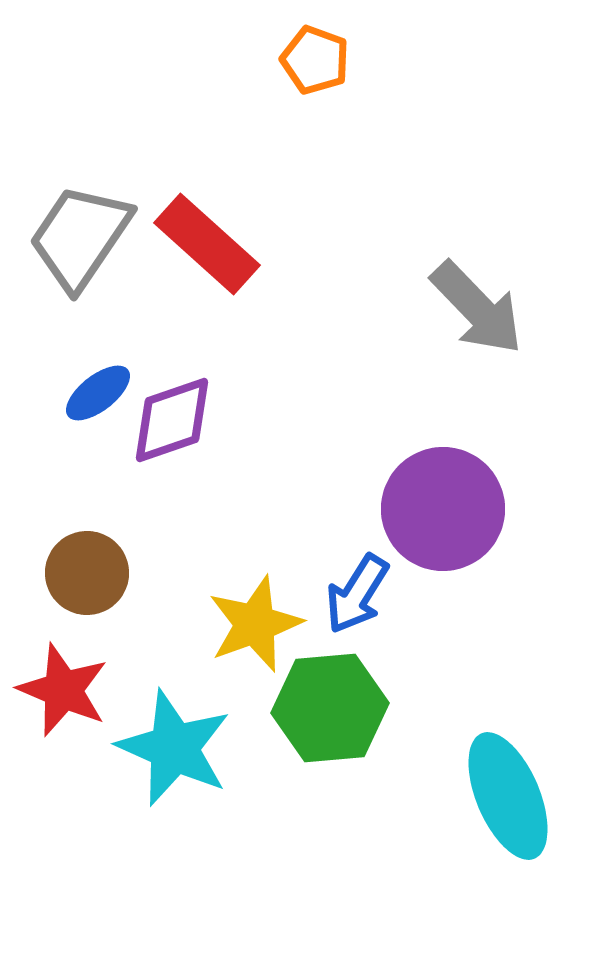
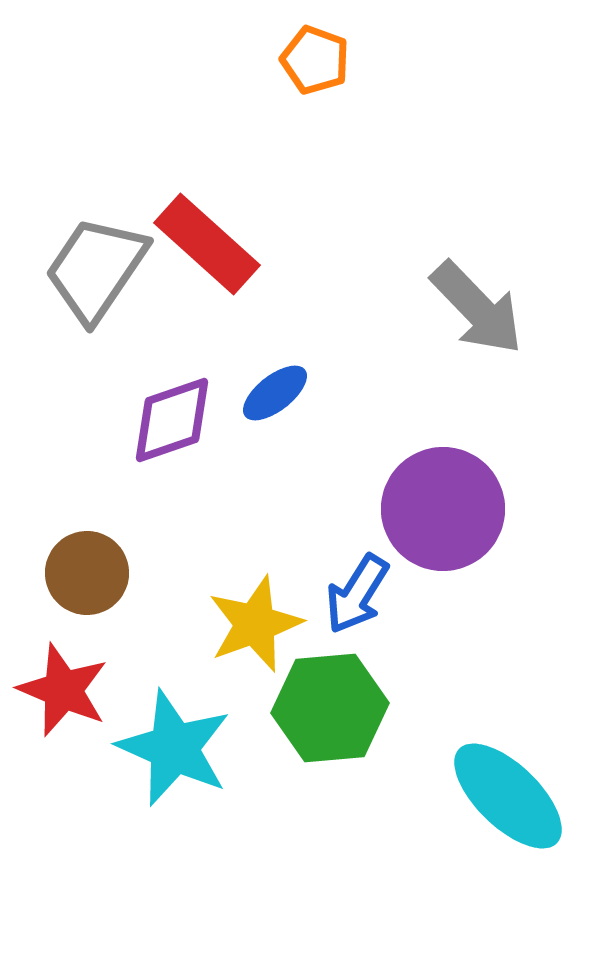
gray trapezoid: moved 16 px right, 32 px down
blue ellipse: moved 177 px right
cyan ellipse: rotated 23 degrees counterclockwise
